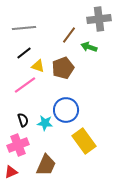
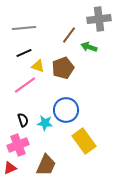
black line: rotated 14 degrees clockwise
red triangle: moved 1 px left, 4 px up
